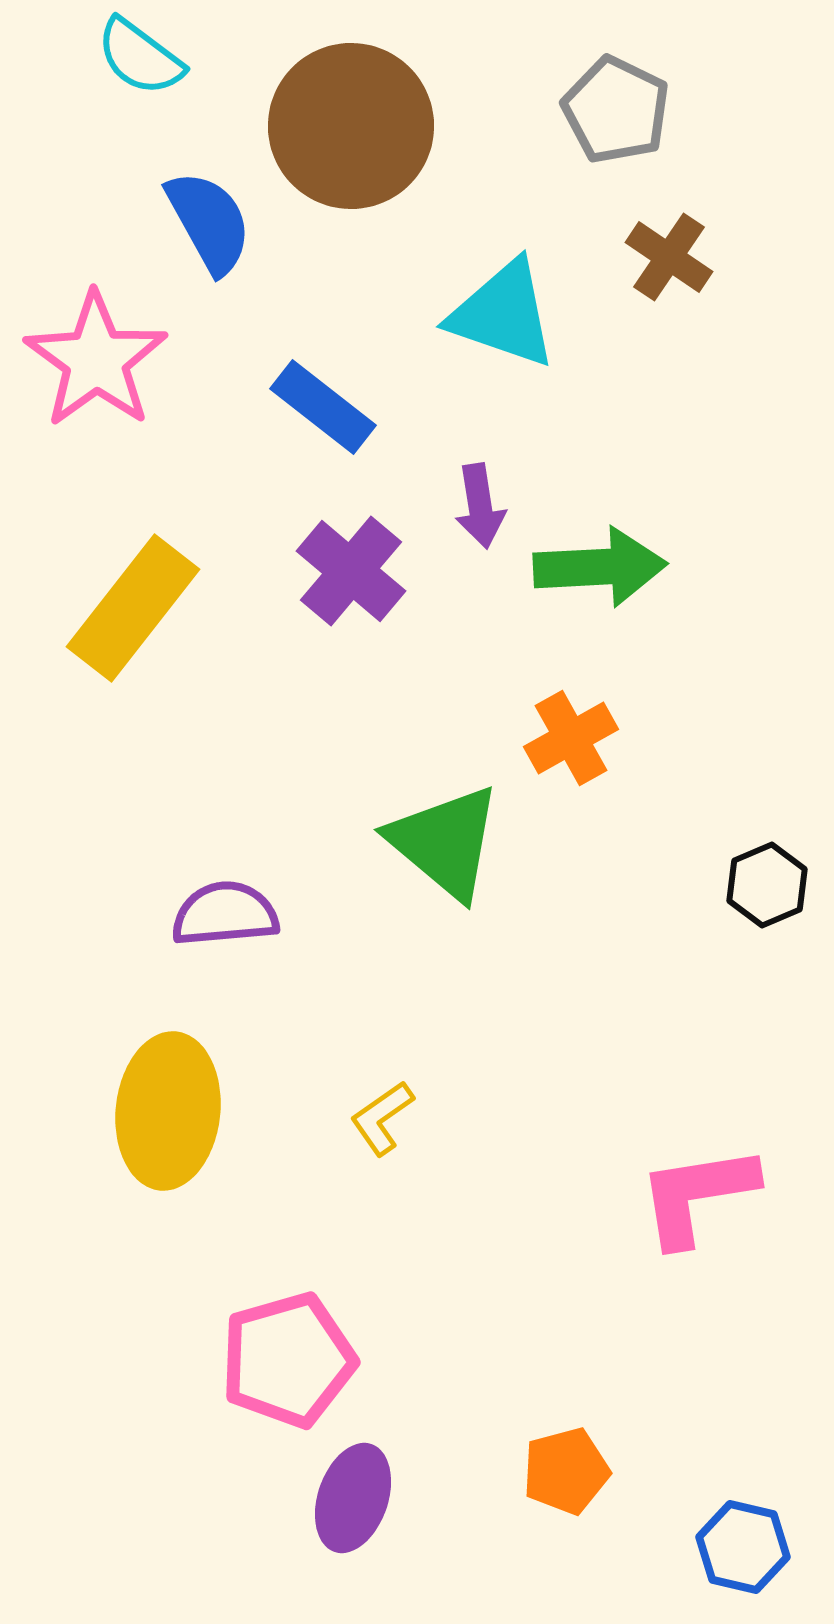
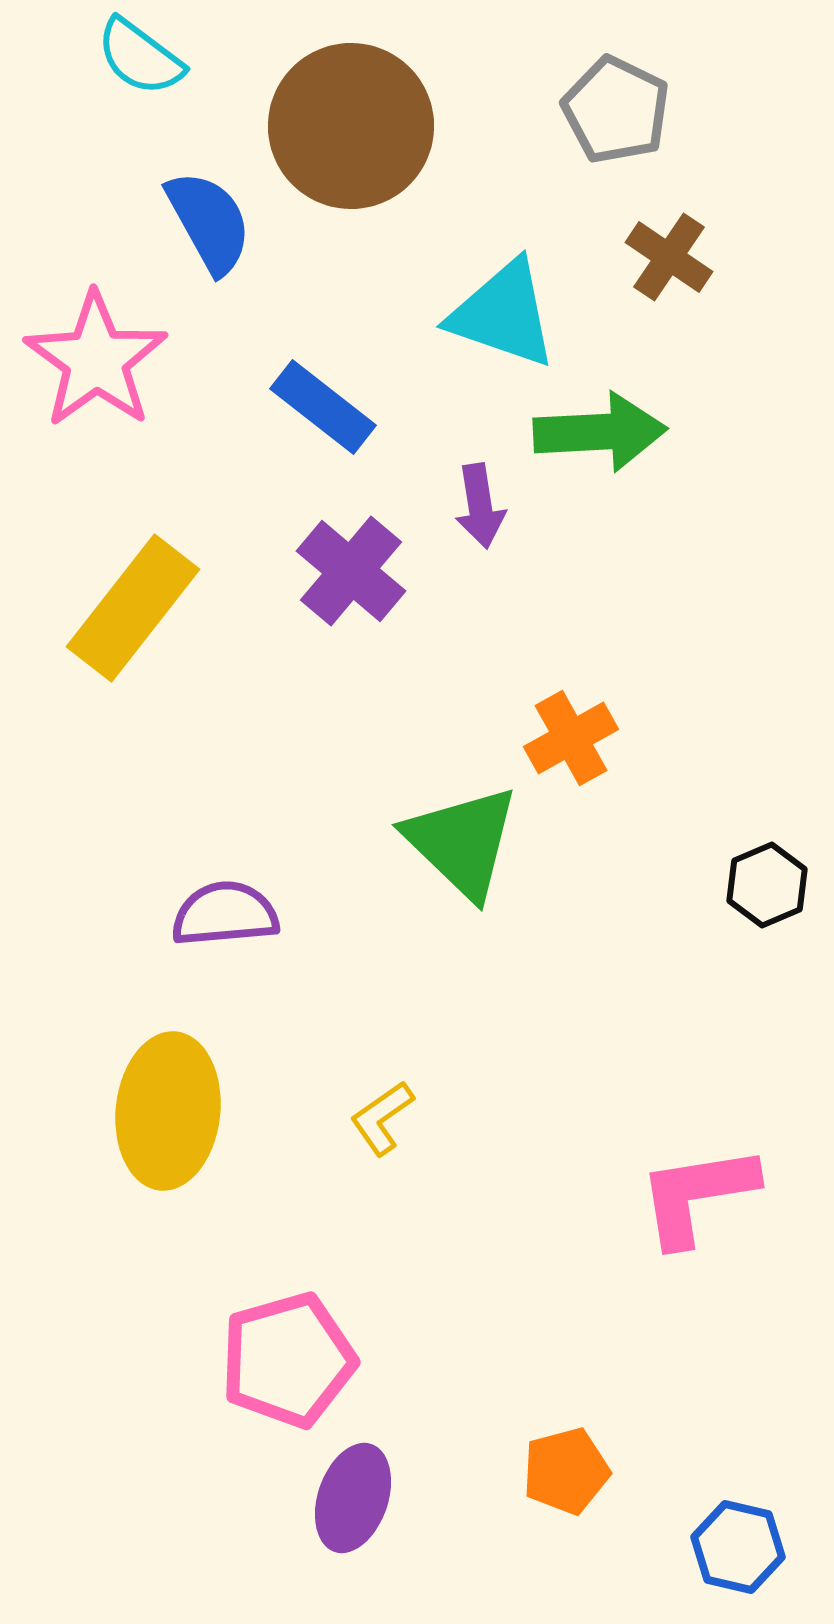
green arrow: moved 135 px up
green triangle: moved 17 px right; rotated 4 degrees clockwise
blue hexagon: moved 5 px left
